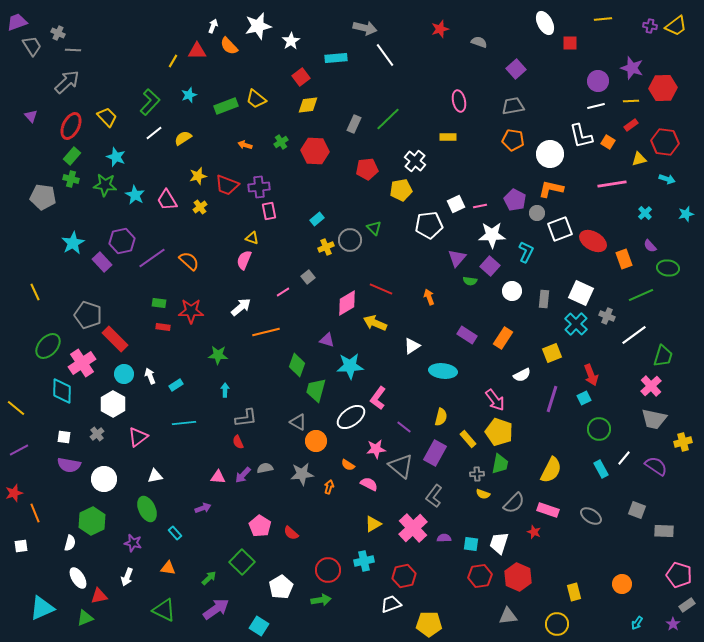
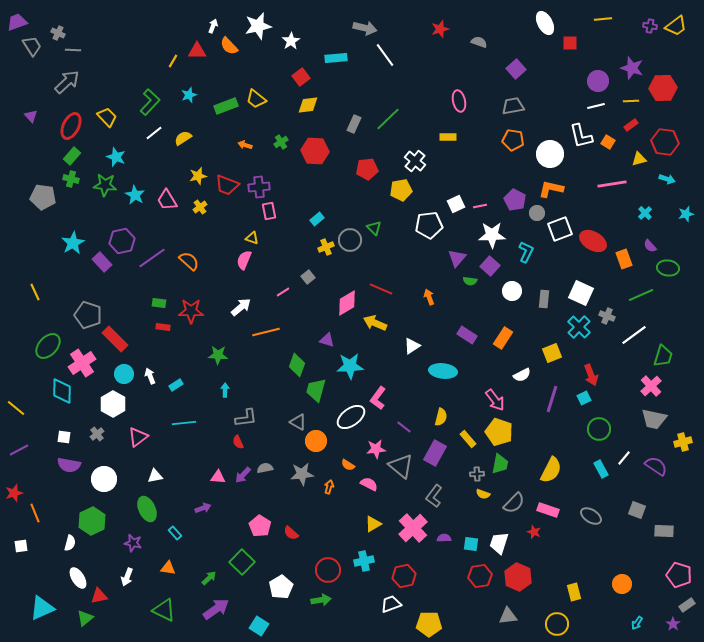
cyan cross at (576, 324): moved 3 px right, 3 px down
green triangle at (85, 618): rotated 18 degrees counterclockwise
